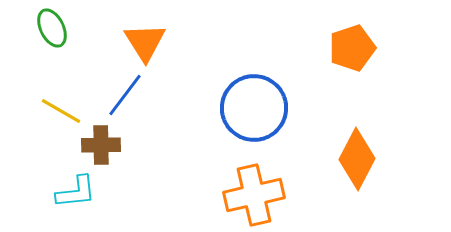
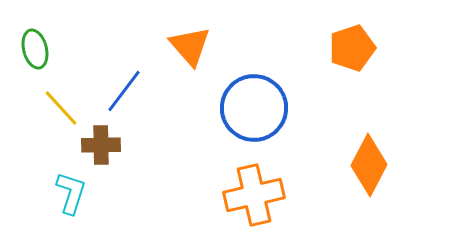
green ellipse: moved 17 px left, 21 px down; rotated 12 degrees clockwise
orange triangle: moved 45 px right, 4 px down; rotated 9 degrees counterclockwise
blue line: moved 1 px left, 4 px up
yellow line: moved 3 px up; rotated 18 degrees clockwise
orange diamond: moved 12 px right, 6 px down
cyan L-shape: moved 5 px left, 1 px down; rotated 66 degrees counterclockwise
